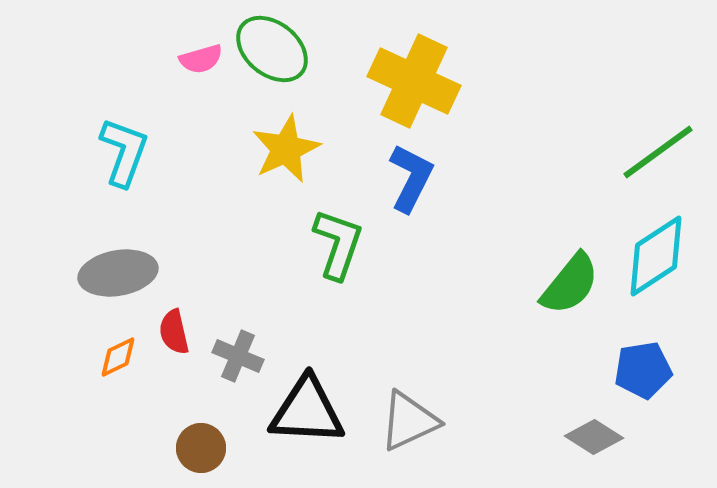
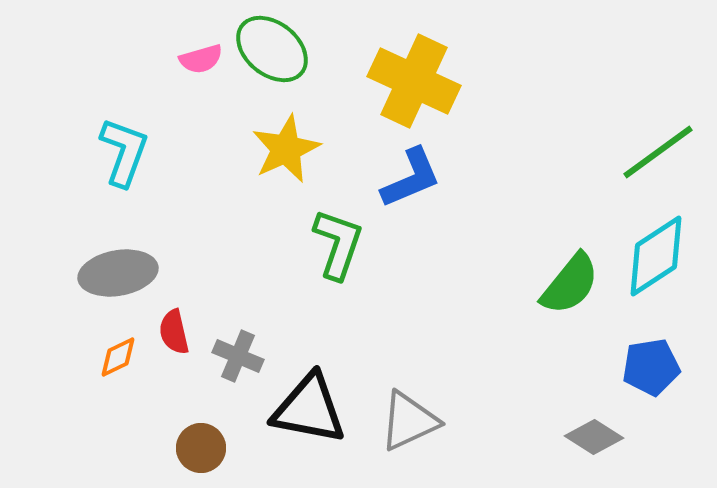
blue L-shape: rotated 40 degrees clockwise
blue pentagon: moved 8 px right, 3 px up
black triangle: moved 2 px right, 2 px up; rotated 8 degrees clockwise
